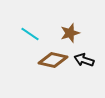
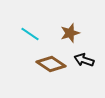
brown diamond: moved 2 px left, 4 px down; rotated 20 degrees clockwise
